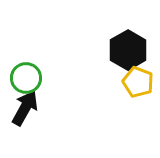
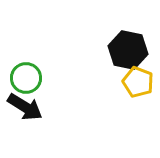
black hexagon: rotated 18 degrees counterclockwise
black arrow: moved 1 px up; rotated 93 degrees clockwise
